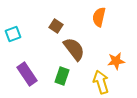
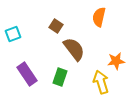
green rectangle: moved 2 px left, 1 px down
